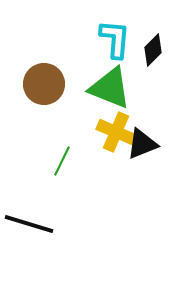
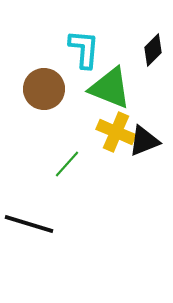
cyan L-shape: moved 31 px left, 10 px down
brown circle: moved 5 px down
black triangle: moved 2 px right, 3 px up
green line: moved 5 px right, 3 px down; rotated 16 degrees clockwise
